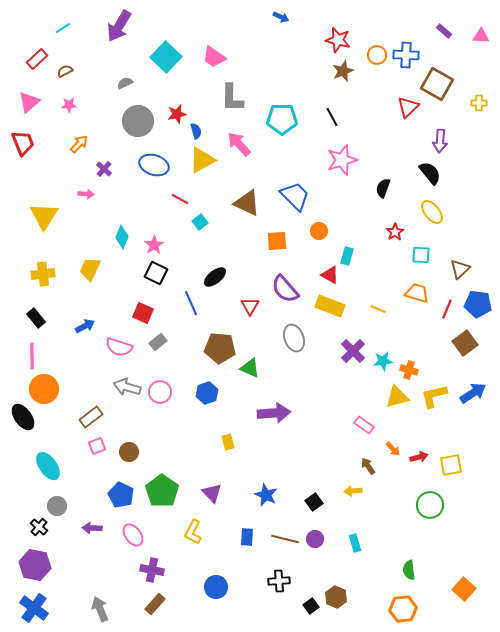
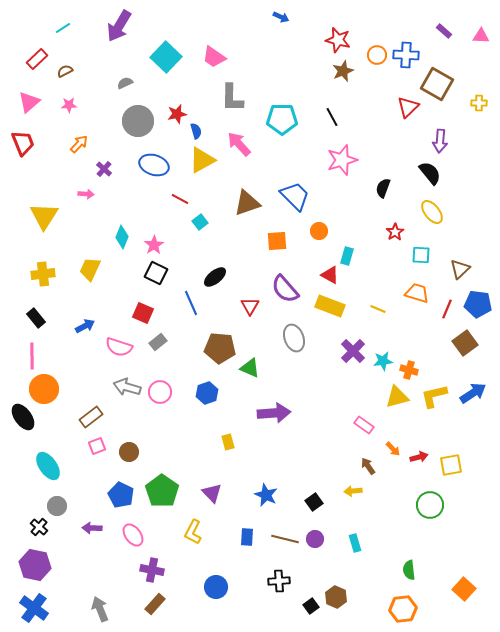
brown triangle at (247, 203): rotated 44 degrees counterclockwise
